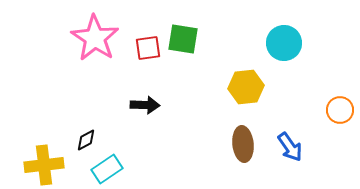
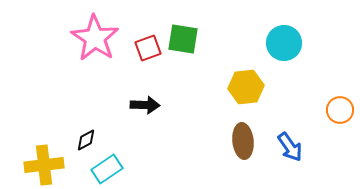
red square: rotated 12 degrees counterclockwise
brown ellipse: moved 3 px up
